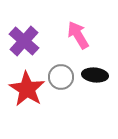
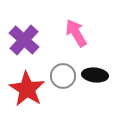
pink arrow: moved 2 px left, 2 px up
purple cross: moved 1 px up
gray circle: moved 2 px right, 1 px up
